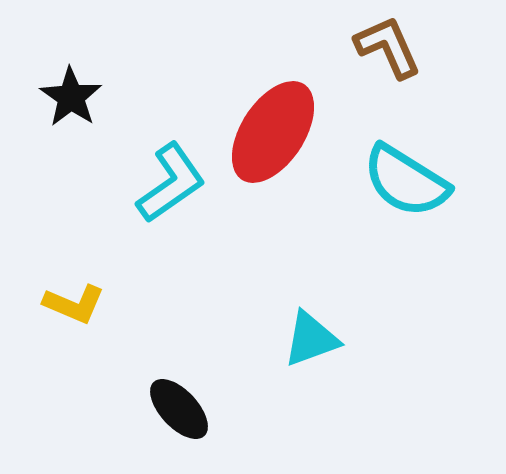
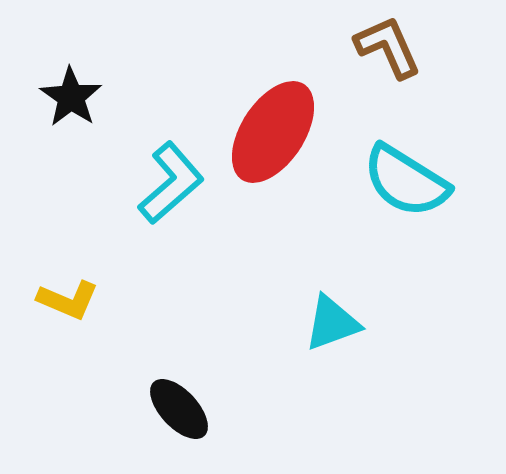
cyan L-shape: rotated 6 degrees counterclockwise
yellow L-shape: moved 6 px left, 4 px up
cyan triangle: moved 21 px right, 16 px up
